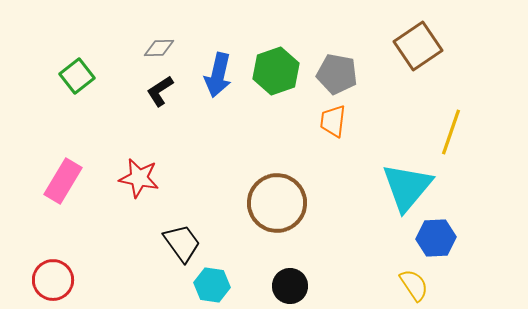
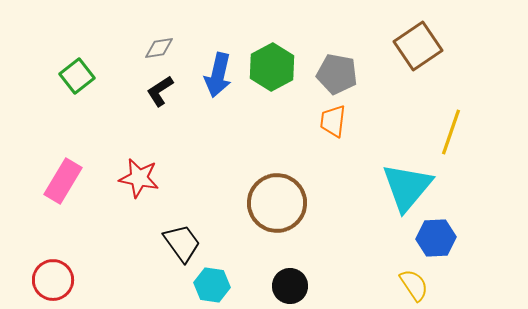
gray diamond: rotated 8 degrees counterclockwise
green hexagon: moved 4 px left, 4 px up; rotated 9 degrees counterclockwise
